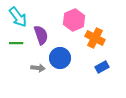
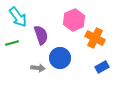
green line: moved 4 px left; rotated 16 degrees counterclockwise
